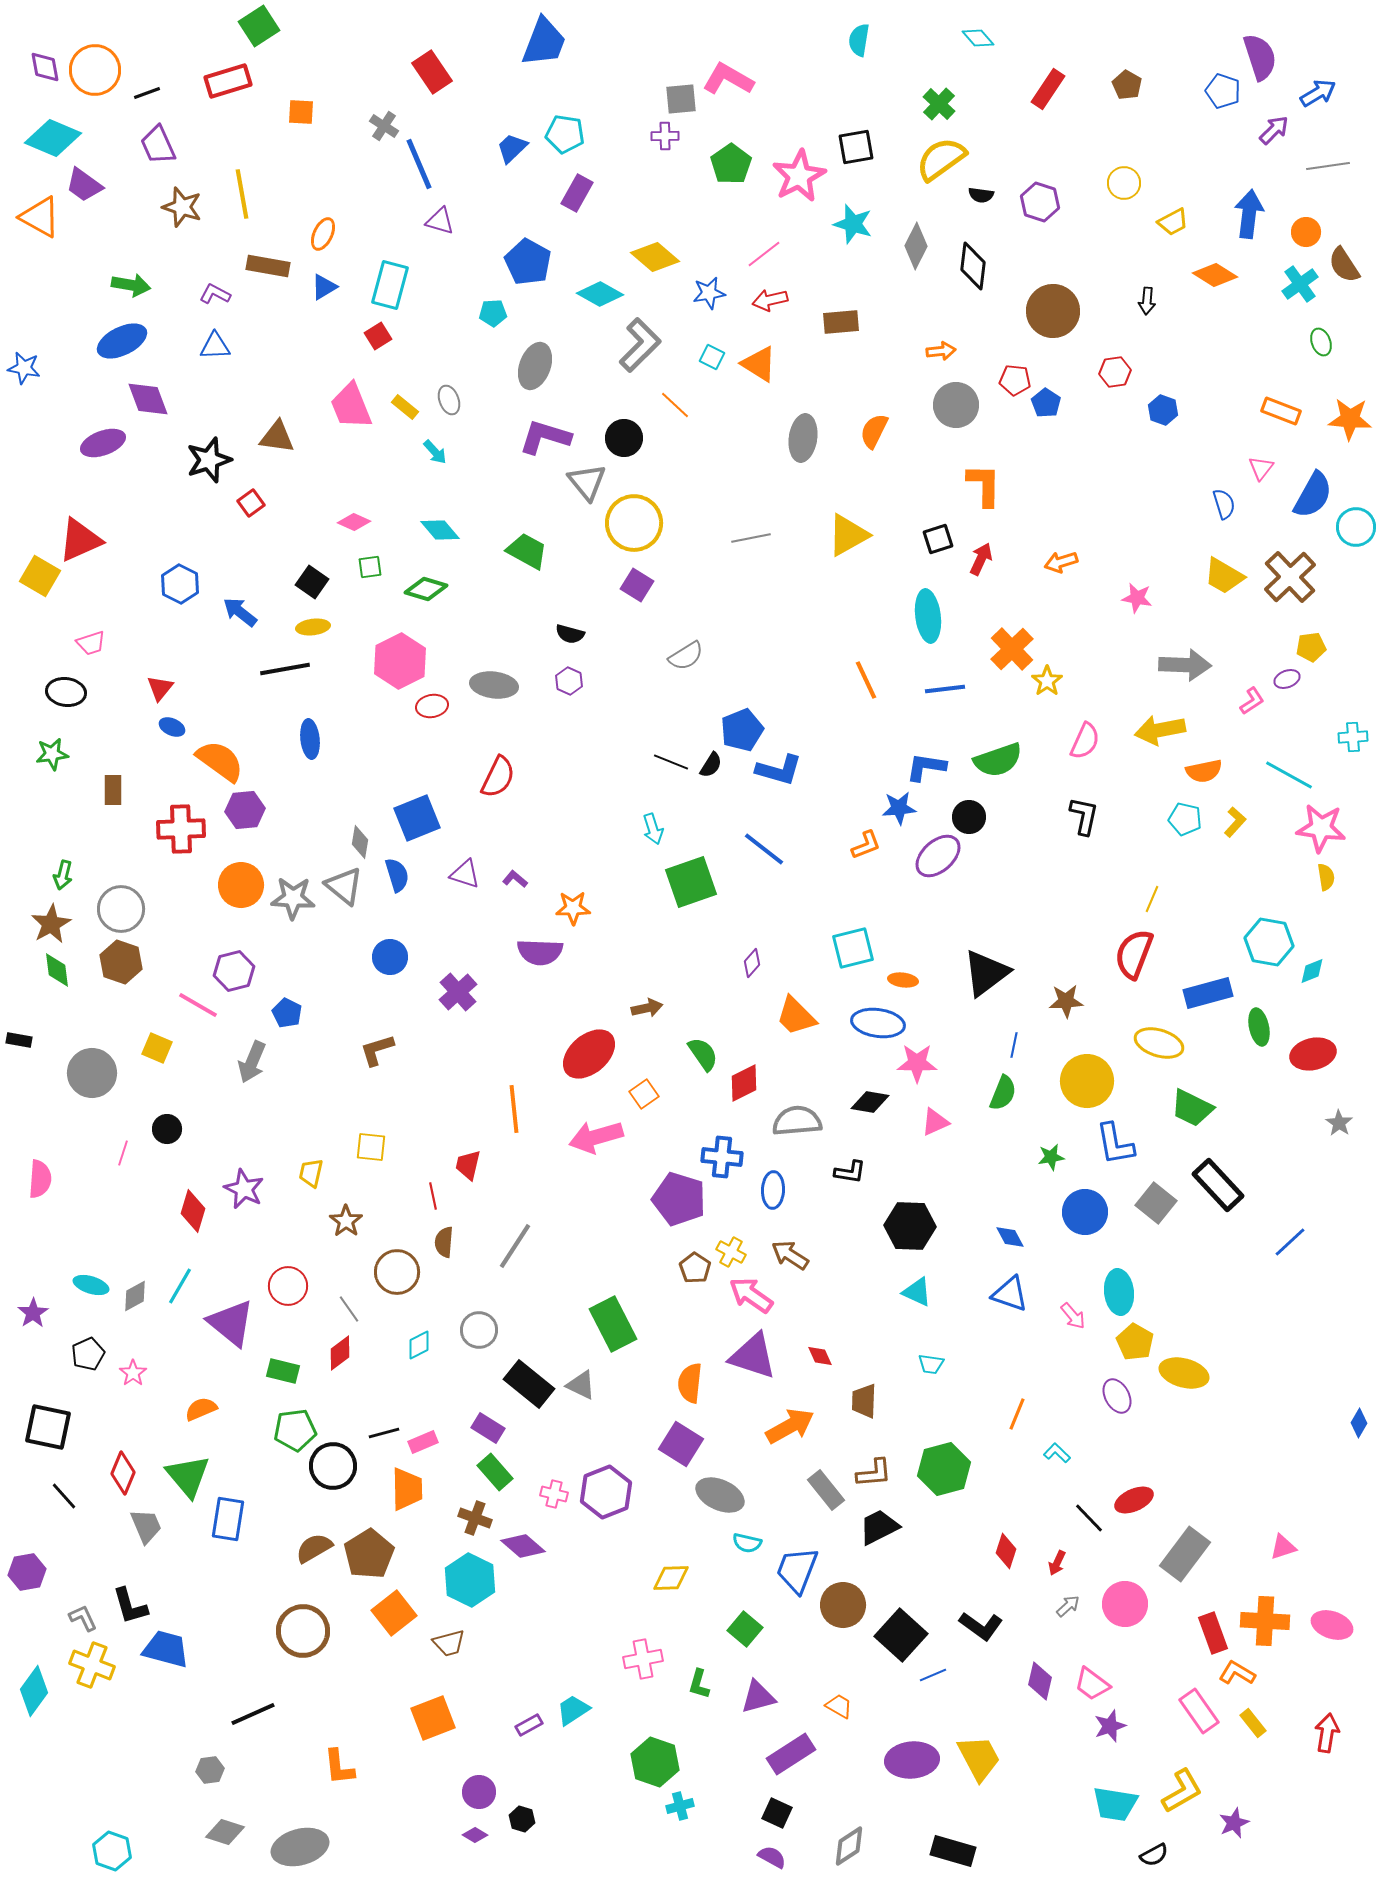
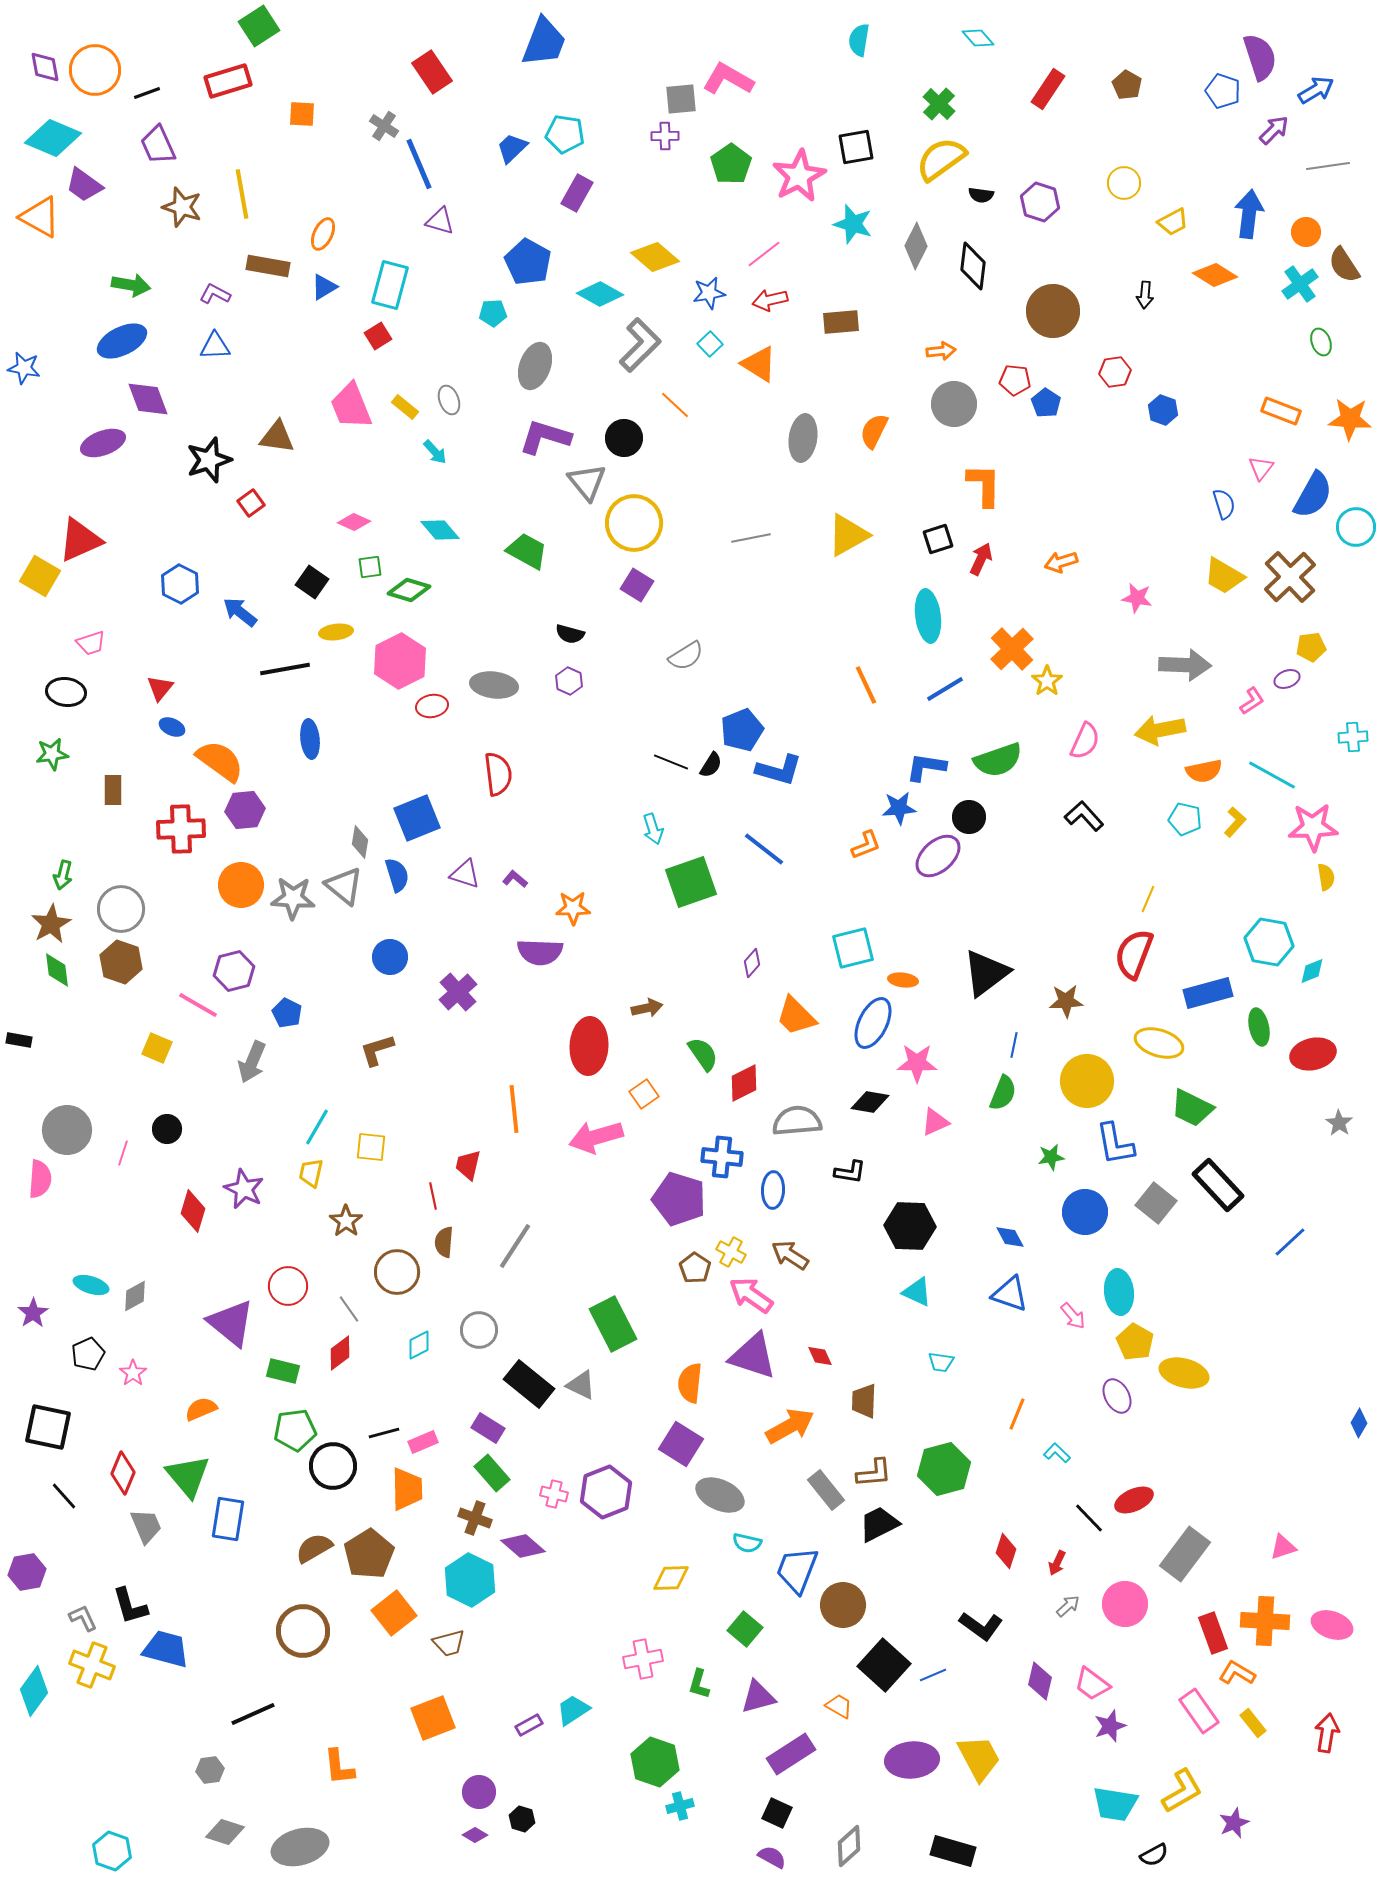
blue arrow at (1318, 93): moved 2 px left, 3 px up
orange square at (301, 112): moved 1 px right, 2 px down
black arrow at (1147, 301): moved 2 px left, 6 px up
cyan square at (712, 357): moved 2 px left, 13 px up; rotated 20 degrees clockwise
gray circle at (956, 405): moved 2 px left, 1 px up
green diamond at (426, 589): moved 17 px left, 1 px down
yellow ellipse at (313, 627): moved 23 px right, 5 px down
orange line at (866, 680): moved 5 px down
blue line at (945, 689): rotated 24 degrees counterclockwise
cyan line at (1289, 775): moved 17 px left
red semicircle at (498, 777): moved 3 px up; rotated 33 degrees counterclockwise
black L-shape at (1084, 816): rotated 54 degrees counterclockwise
pink star at (1321, 828): moved 8 px left, 1 px up; rotated 9 degrees counterclockwise
yellow line at (1152, 899): moved 4 px left
blue ellipse at (878, 1023): moved 5 px left; rotated 72 degrees counterclockwise
red ellipse at (589, 1054): moved 8 px up; rotated 46 degrees counterclockwise
gray circle at (92, 1073): moved 25 px left, 57 px down
cyan line at (180, 1286): moved 137 px right, 159 px up
cyan trapezoid at (931, 1364): moved 10 px right, 2 px up
green rectangle at (495, 1472): moved 3 px left, 1 px down
black trapezoid at (879, 1527): moved 3 px up
black square at (901, 1635): moved 17 px left, 30 px down
gray diamond at (849, 1846): rotated 9 degrees counterclockwise
